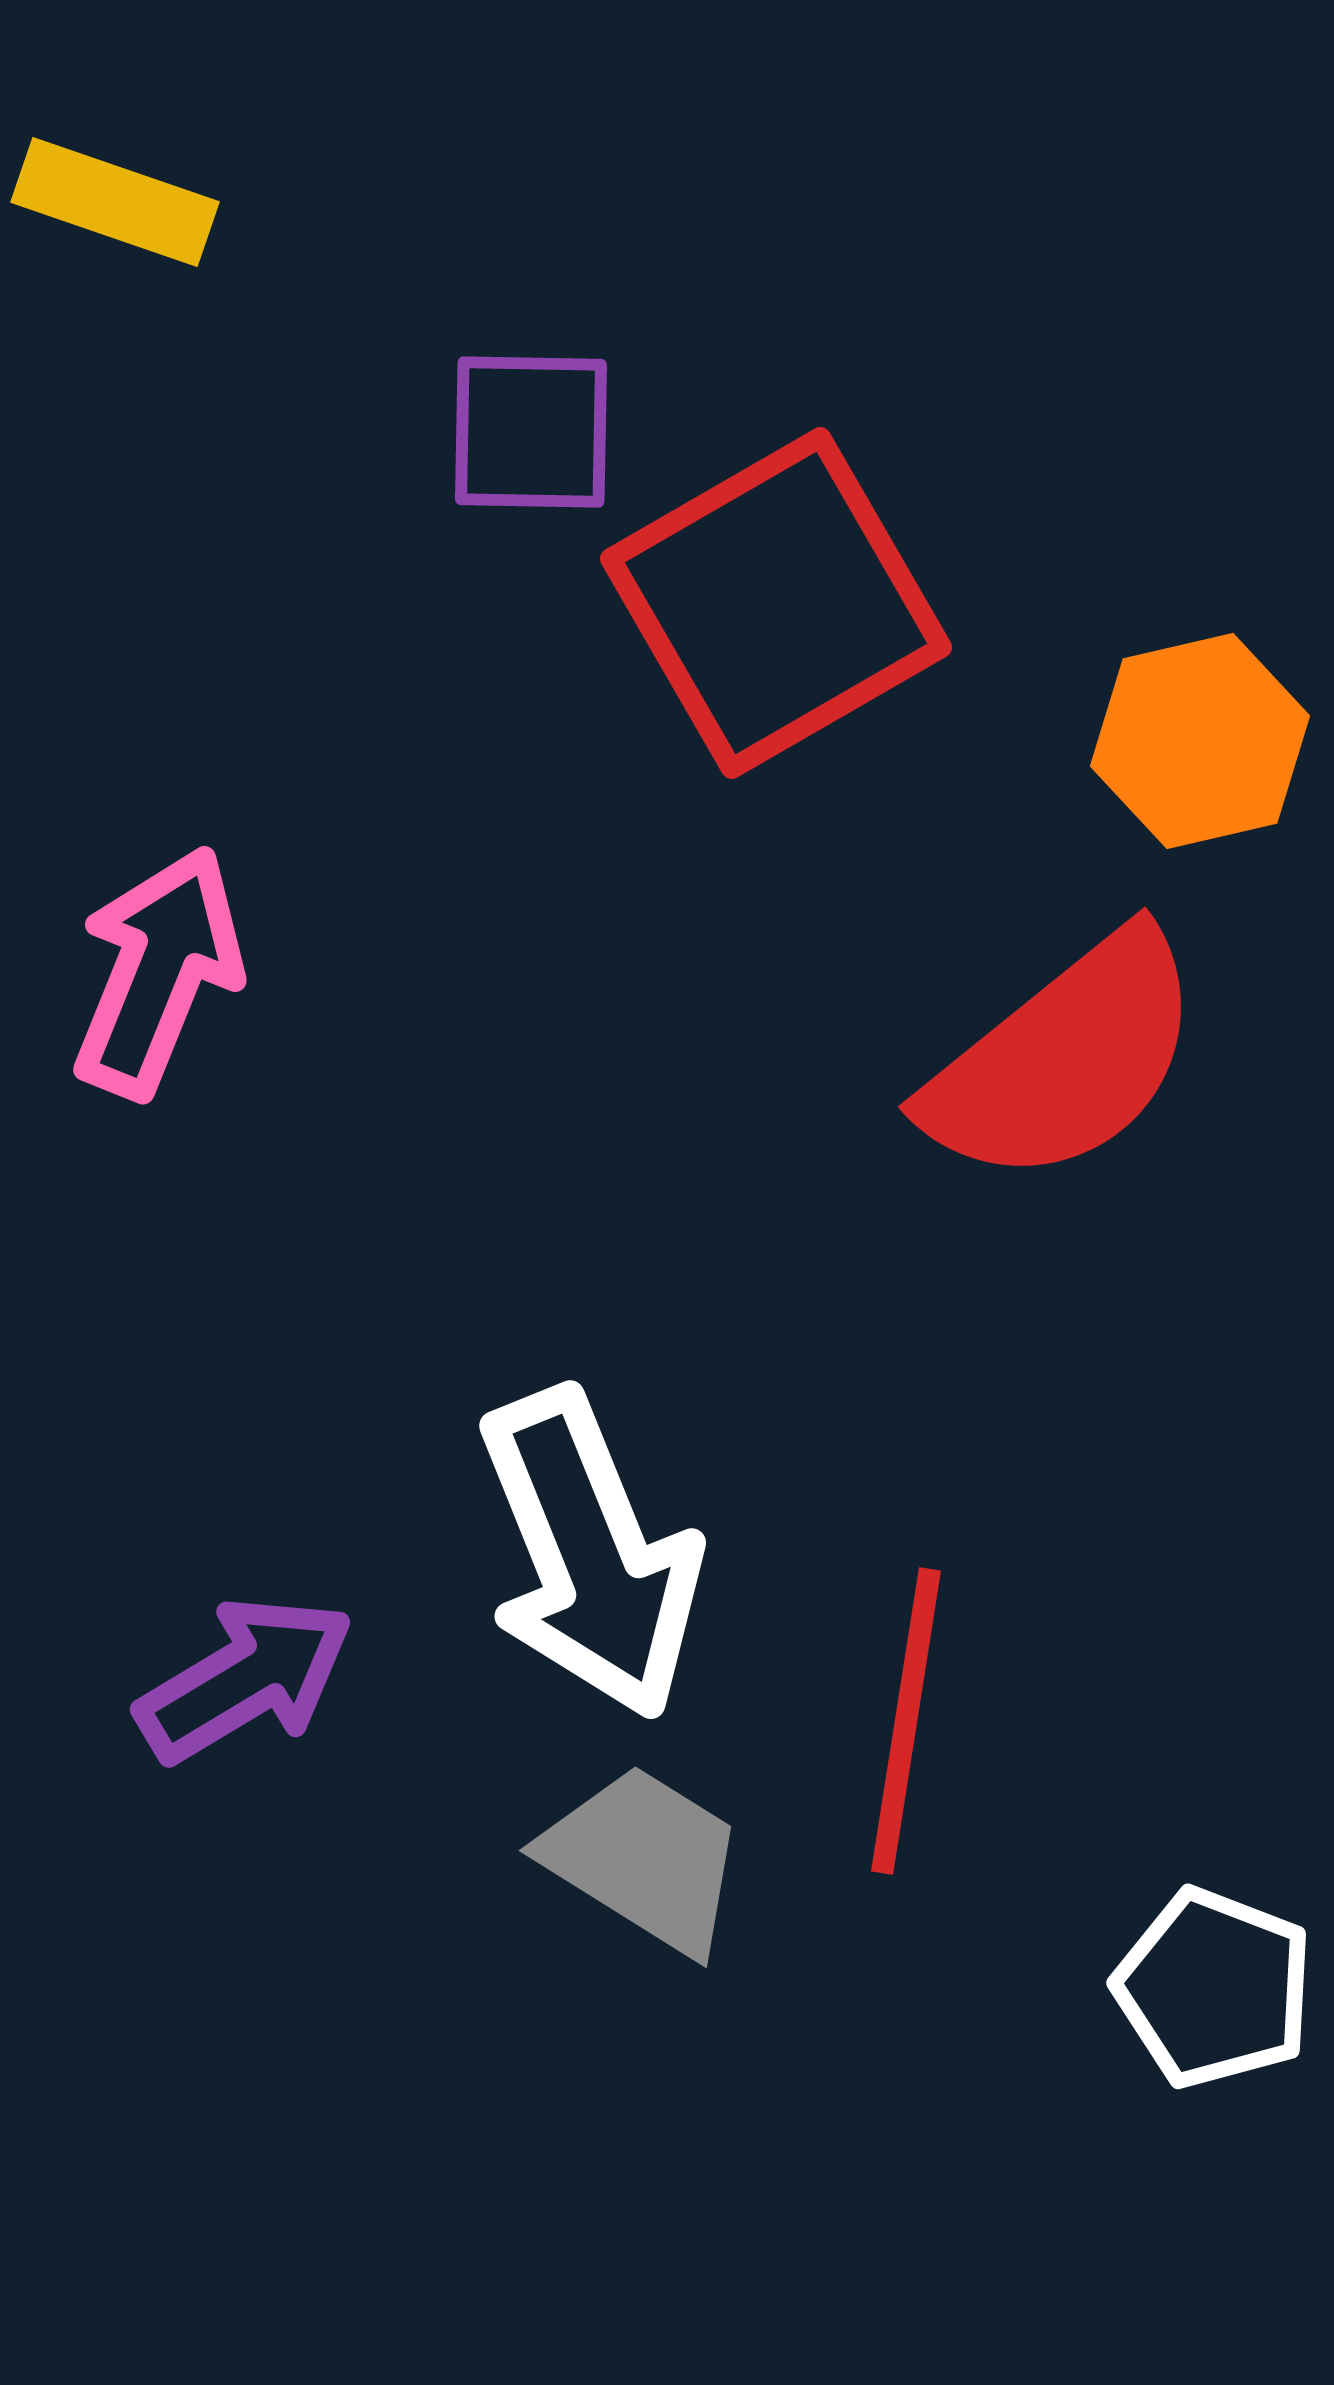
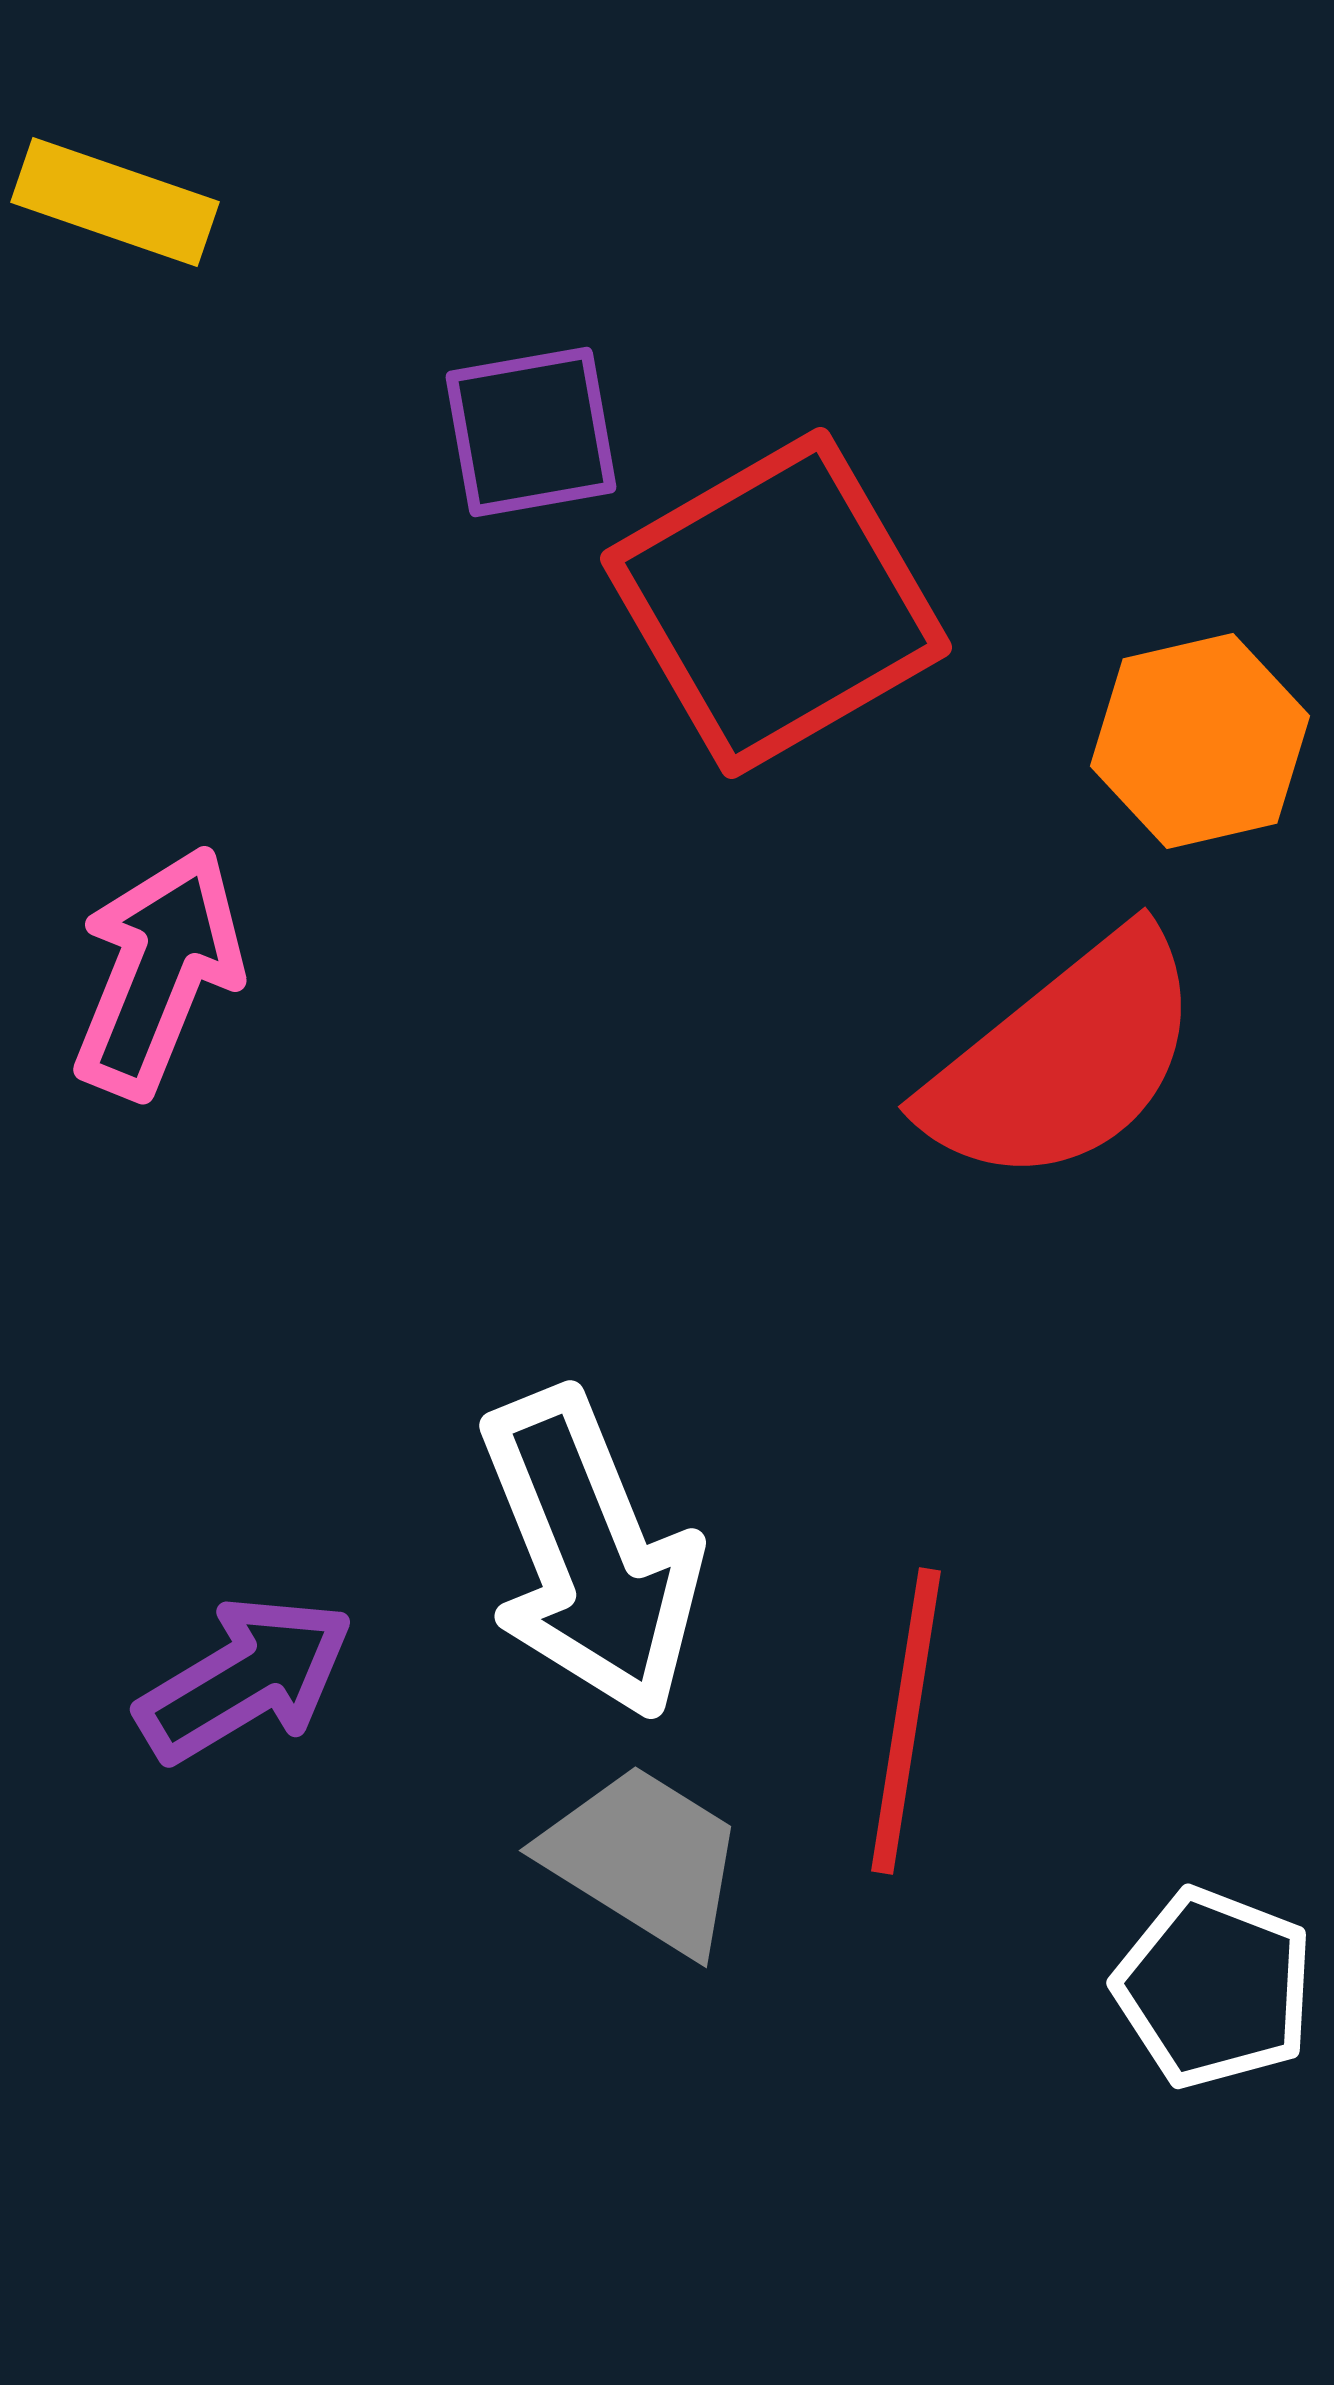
purple square: rotated 11 degrees counterclockwise
